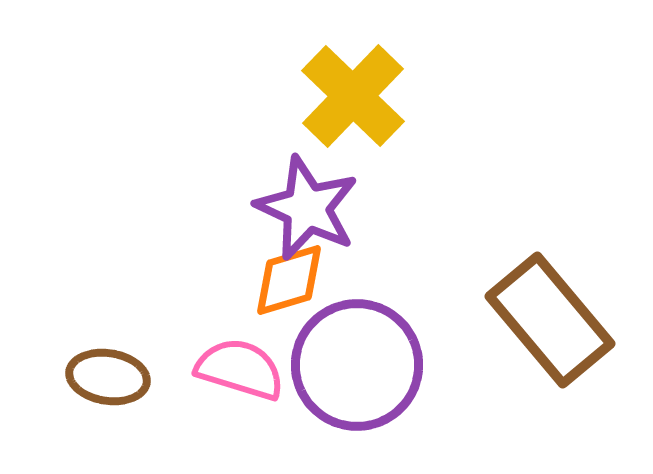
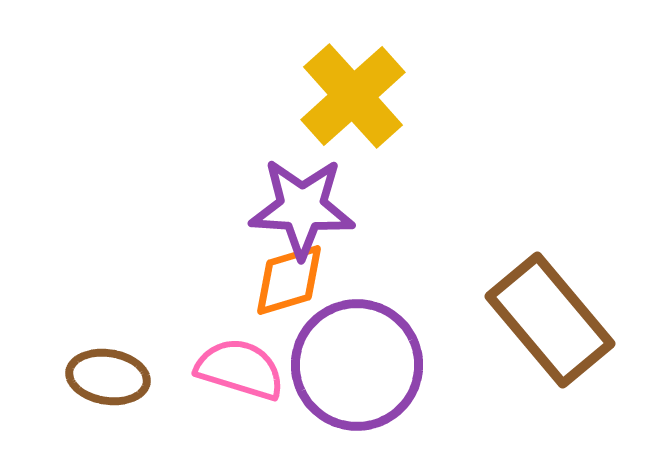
yellow cross: rotated 4 degrees clockwise
purple star: moved 5 px left; rotated 22 degrees counterclockwise
